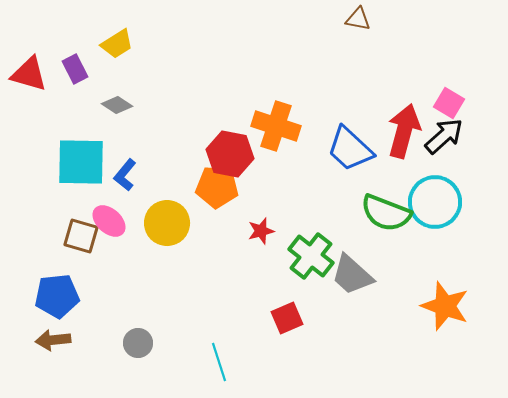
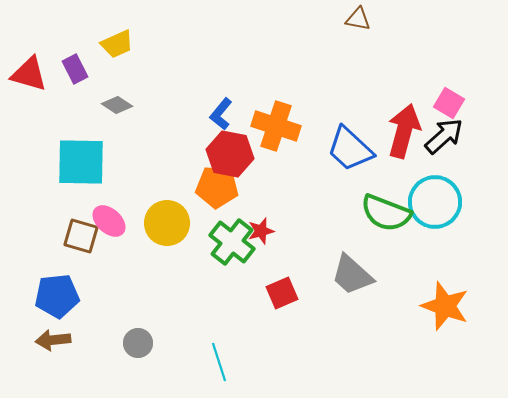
yellow trapezoid: rotated 8 degrees clockwise
blue L-shape: moved 96 px right, 61 px up
green cross: moved 79 px left, 14 px up
red square: moved 5 px left, 25 px up
